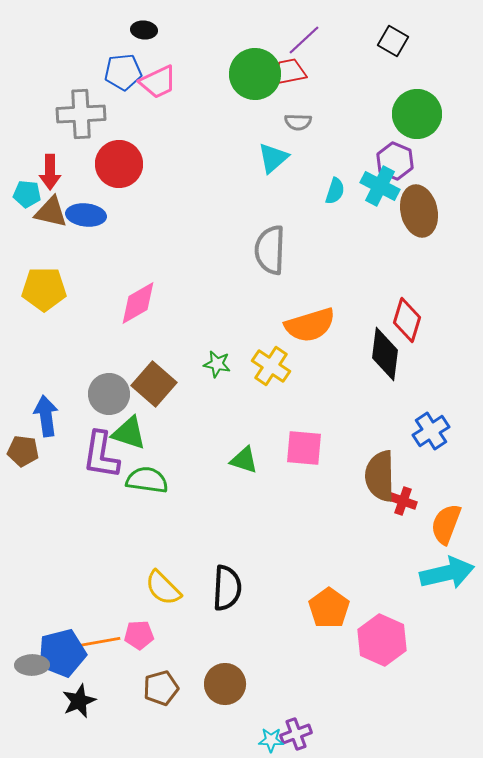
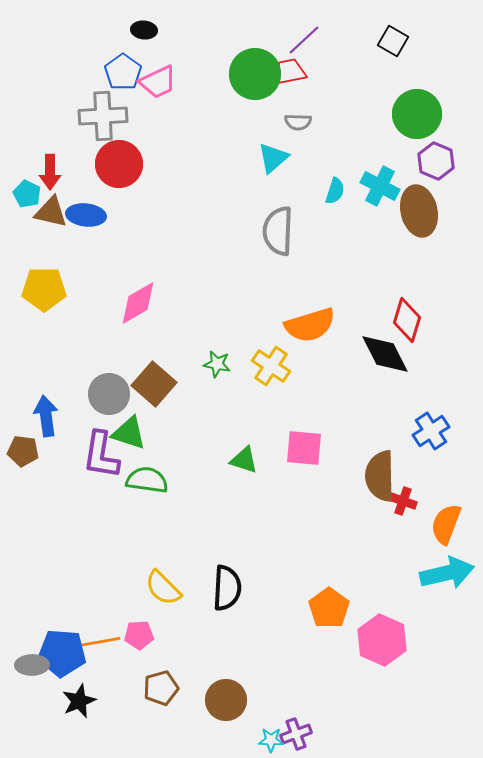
blue pentagon at (123, 72): rotated 30 degrees counterclockwise
gray cross at (81, 114): moved 22 px right, 2 px down
purple hexagon at (395, 161): moved 41 px right
cyan pentagon at (27, 194): rotated 20 degrees clockwise
gray semicircle at (270, 250): moved 8 px right, 19 px up
black diamond at (385, 354): rotated 34 degrees counterclockwise
blue pentagon at (62, 653): rotated 18 degrees clockwise
brown circle at (225, 684): moved 1 px right, 16 px down
